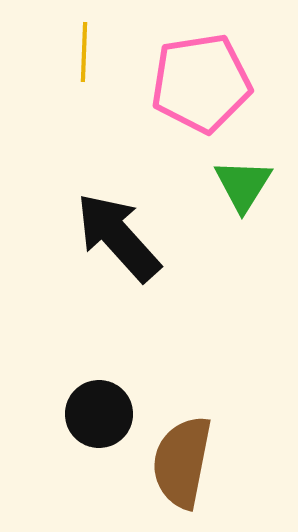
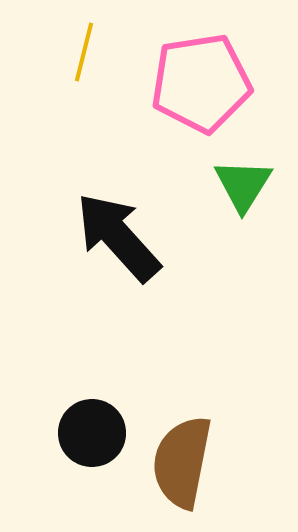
yellow line: rotated 12 degrees clockwise
black circle: moved 7 px left, 19 px down
